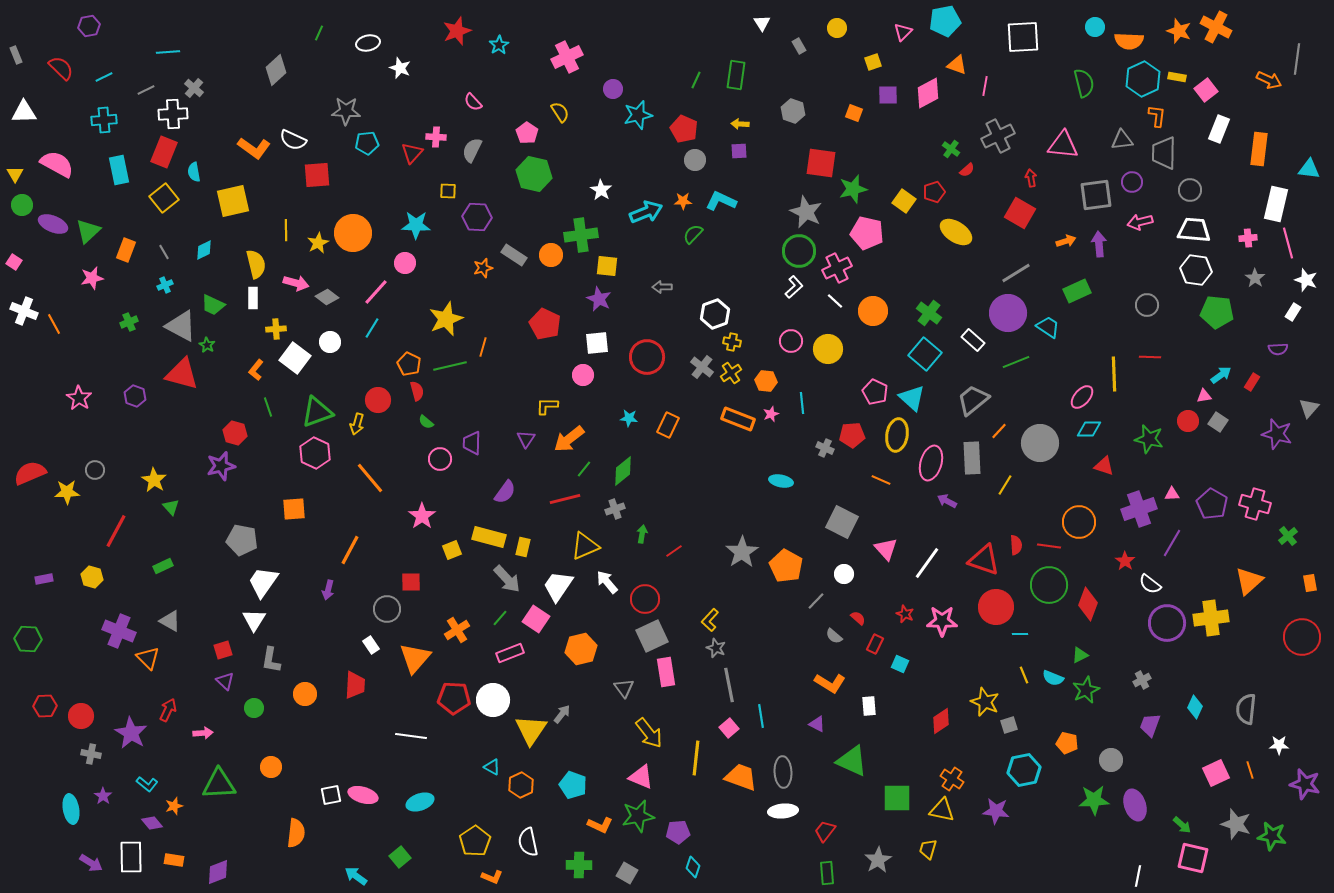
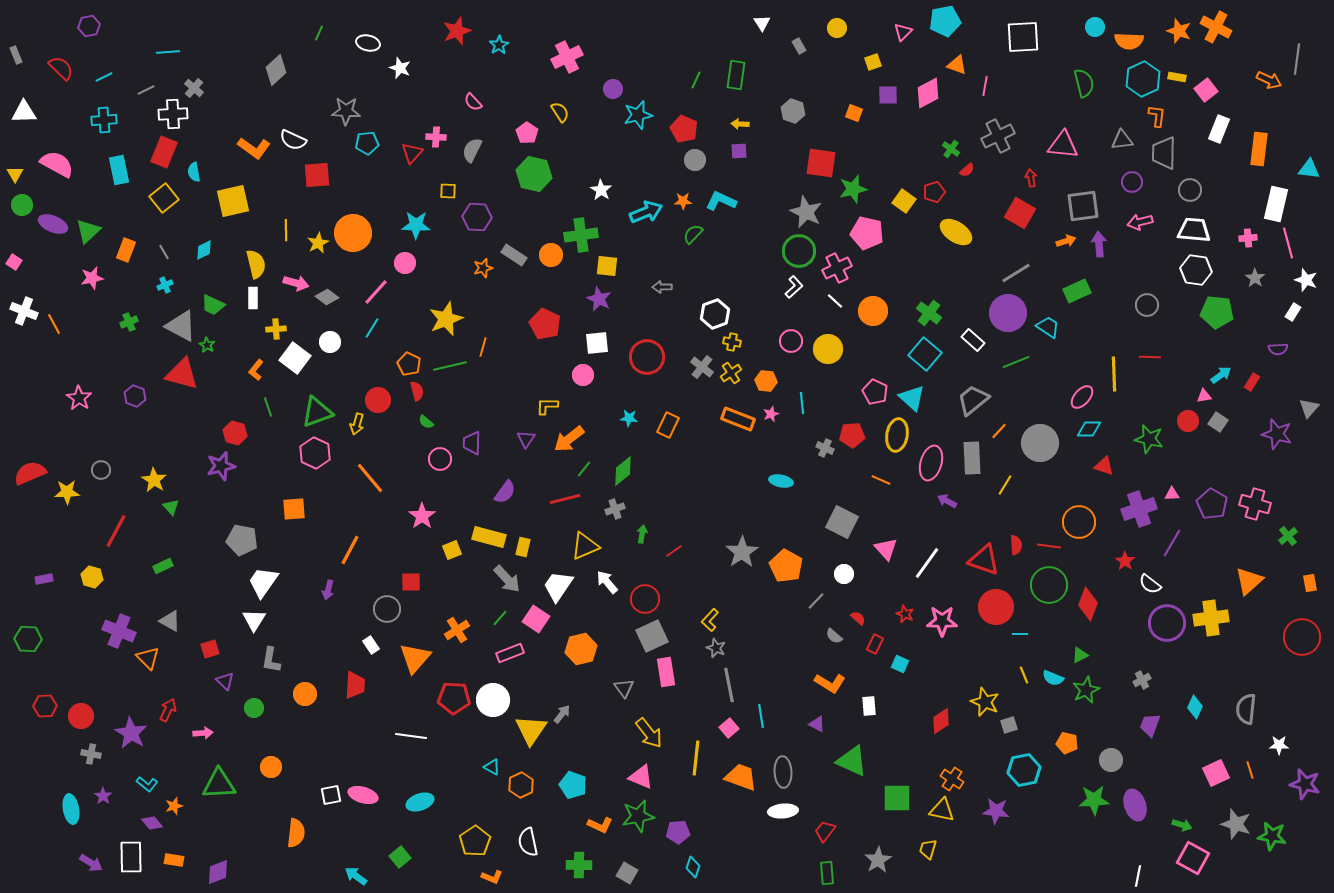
white ellipse at (368, 43): rotated 25 degrees clockwise
gray square at (1096, 195): moved 13 px left, 11 px down
gray circle at (95, 470): moved 6 px right
red square at (223, 650): moved 13 px left, 1 px up
green arrow at (1182, 825): rotated 24 degrees counterclockwise
pink square at (1193, 858): rotated 16 degrees clockwise
